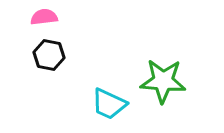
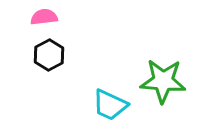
black hexagon: rotated 20 degrees clockwise
cyan trapezoid: moved 1 px right, 1 px down
